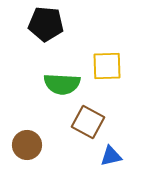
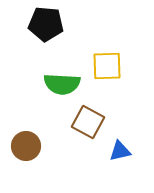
brown circle: moved 1 px left, 1 px down
blue triangle: moved 9 px right, 5 px up
